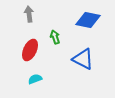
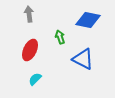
green arrow: moved 5 px right
cyan semicircle: rotated 24 degrees counterclockwise
